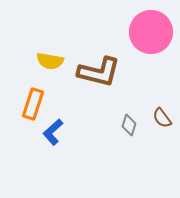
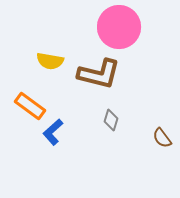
pink circle: moved 32 px left, 5 px up
brown L-shape: moved 2 px down
orange rectangle: moved 3 px left, 2 px down; rotated 72 degrees counterclockwise
brown semicircle: moved 20 px down
gray diamond: moved 18 px left, 5 px up
